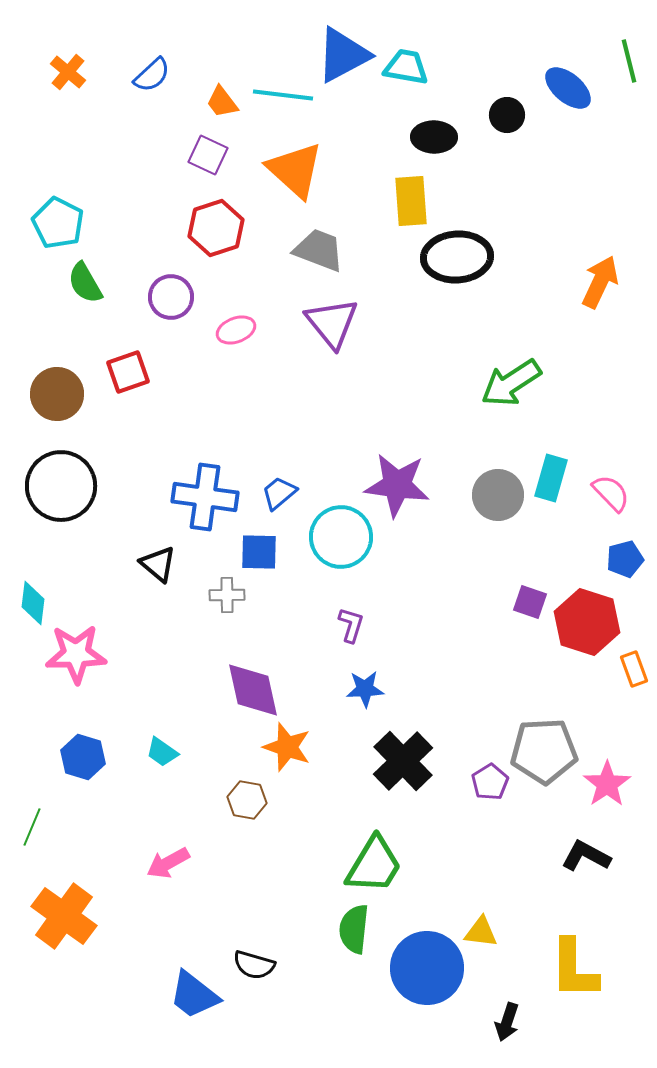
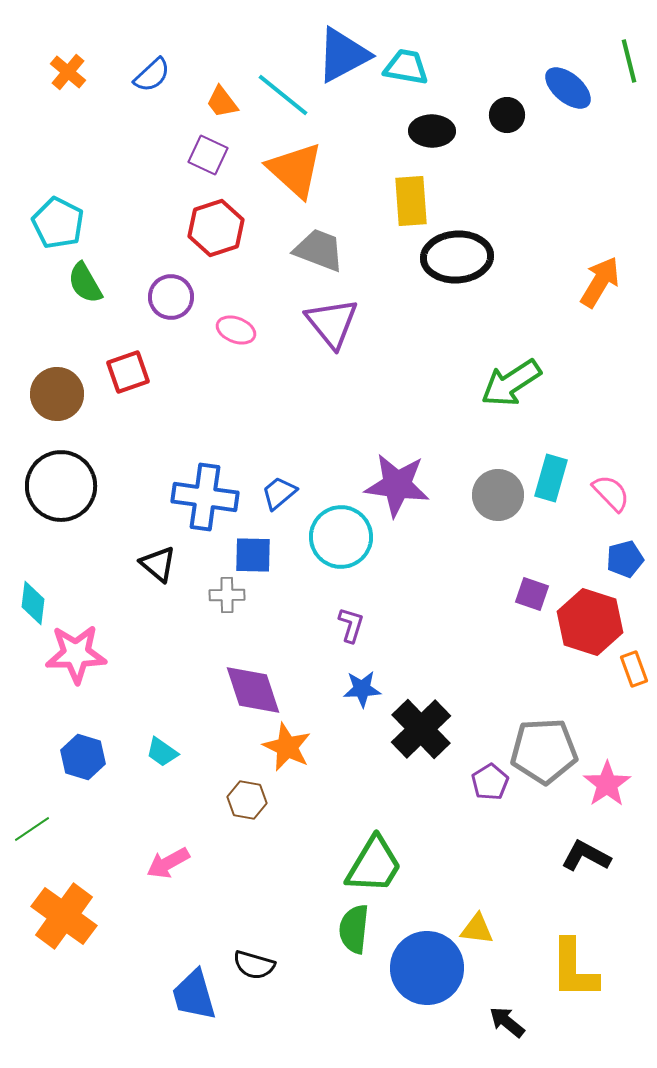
cyan line at (283, 95): rotated 32 degrees clockwise
black ellipse at (434, 137): moved 2 px left, 6 px up
orange arrow at (600, 282): rotated 6 degrees clockwise
pink ellipse at (236, 330): rotated 42 degrees clockwise
blue square at (259, 552): moved 6 px left, 3 px down
purple square at (530, 602): moved 2 px right, 8 px up
red hexagon at (587, 622): moved 3 px right
blue star at (365, 689): moved 3 px left
purple diamond at (253, 690): rotated 6 degrees counterclockwise
orange star at (287, 747): rotated 6 degrees clockwise
black cross at (403, 761): moved 18 px right, 32 px up
green line at (32, 827): moved 2 px down; rotated 33 degrees clockwise
yellow triangle at (481, 932): moved 4 px left, 3 px up
blue trapezoid at (194, 995): rotated 36 degrees clockwise
black arrow at (507, 1022): rotated 111 degrees clockwise
